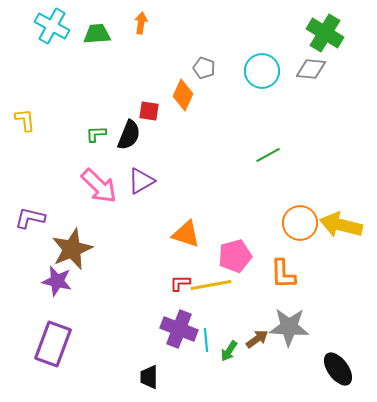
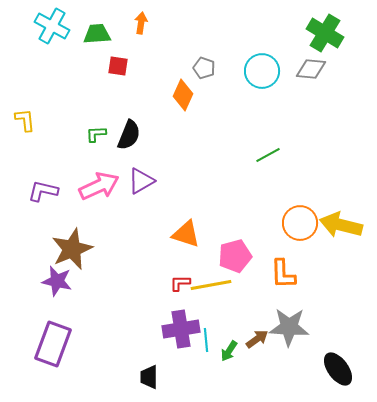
red square: moved 31 px left, 45 px up
pink arrow: rotated 69 degrees counterclockwise
purple L-shape: moved 13 px right, 27 px up
purple cross: moved 2 px right; rotated 30 degrees counterclockwise
